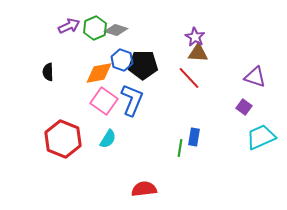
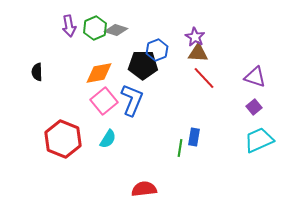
purple arrow: rotated 105 degrees clockwise
blue hexagon: moved 35 px right, 10 px up; rotated 20 degrees clockwise
black semicircle: moved 11 px left
red line: moved 15 px right
pink square: rotated 16 degrees clockwise
purple square: moved 10 px right; rotated 14 degrees clockwise
cyan trapezoid: moved 2 px left, 3 px down
